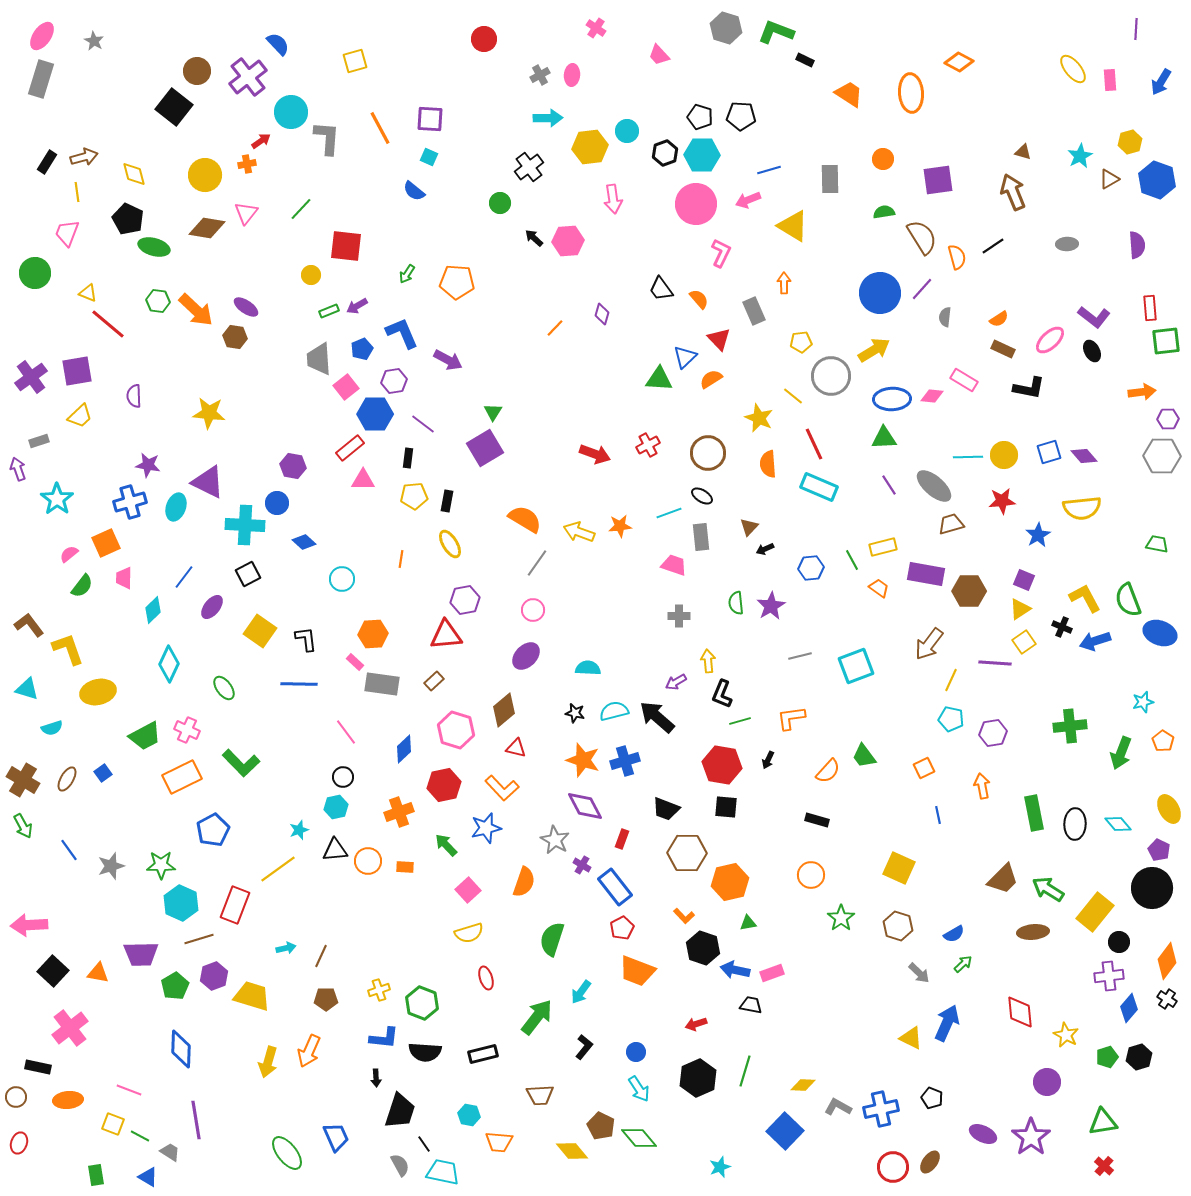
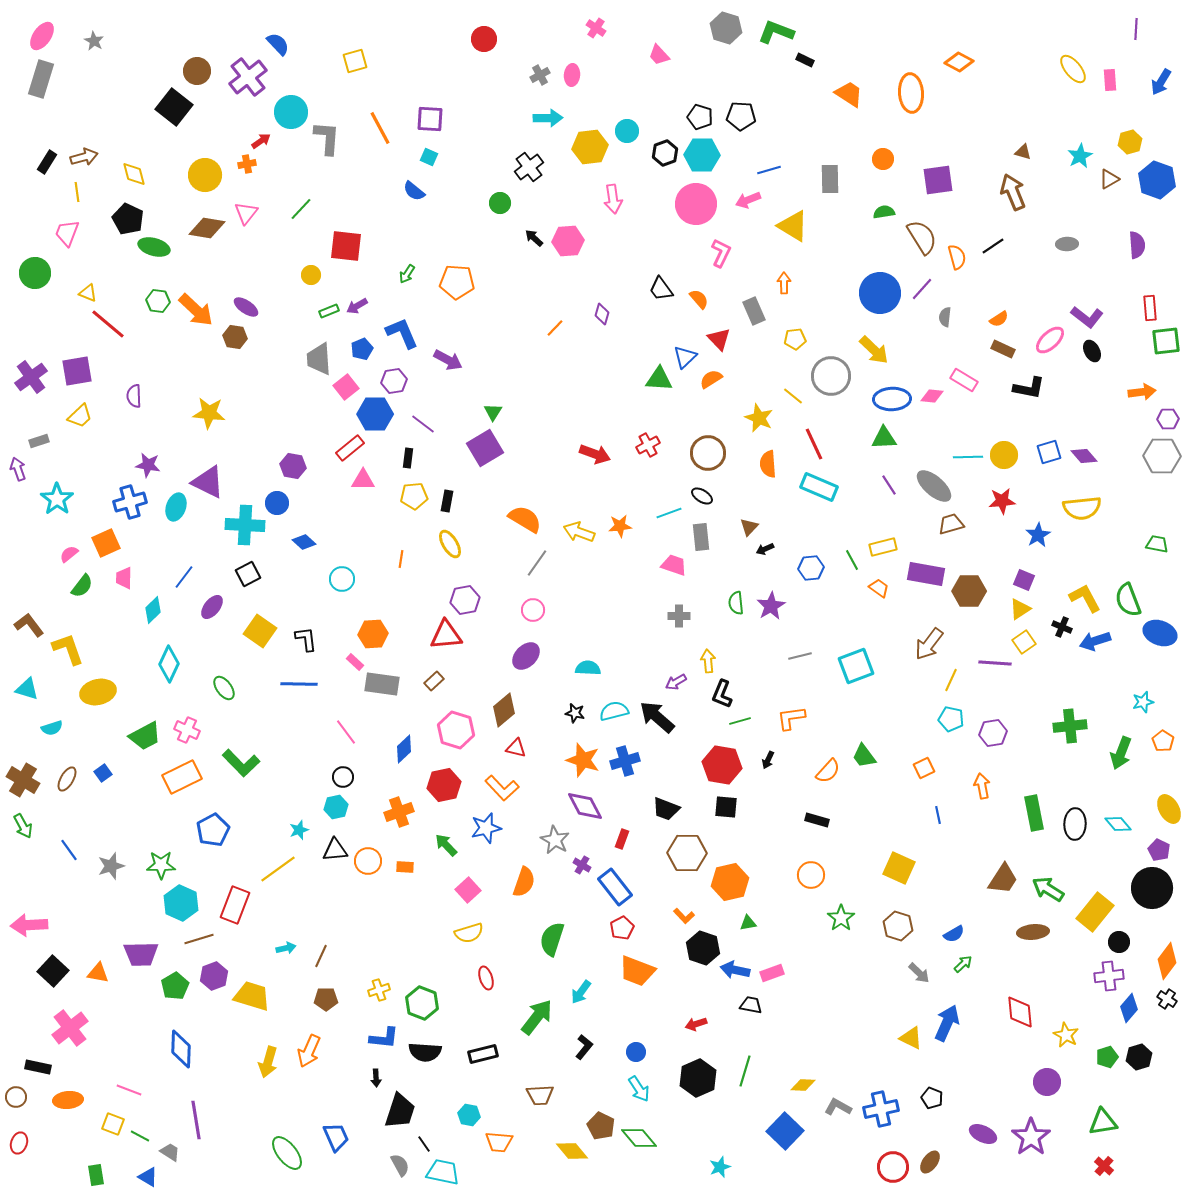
purple L-shape at (1094, 317): moved 7 px left
yellow pentagon at (801, 342): moved 6 px left, 3 px up
yellow arrow at (874, 350): rotated 76 degrees clockwise
brown trapezoid at (1003, 879): rotated 12 degrees counterclockwise
